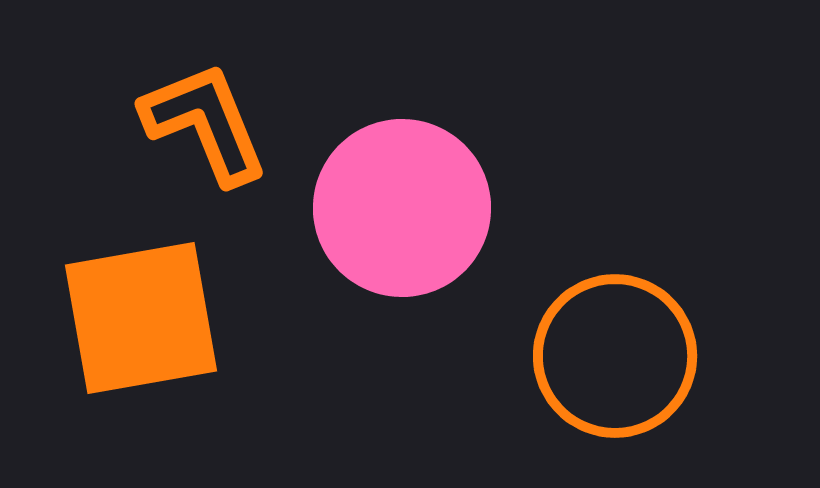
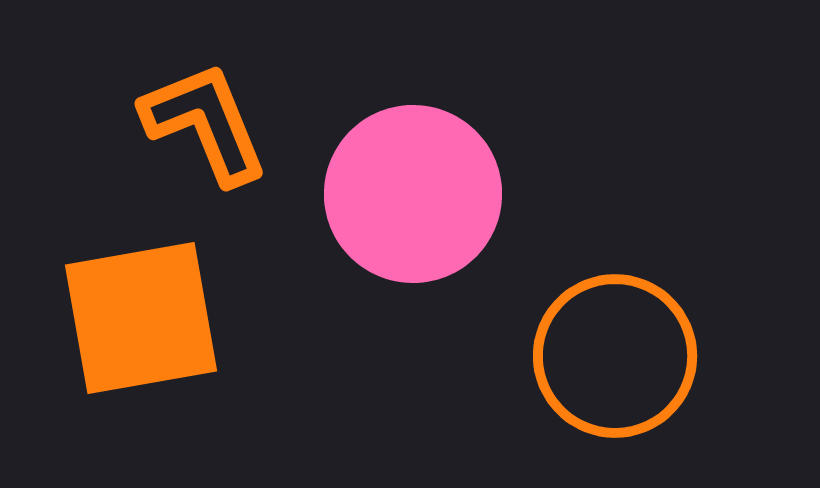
pink circle: moved 11 px right, 14 px up
